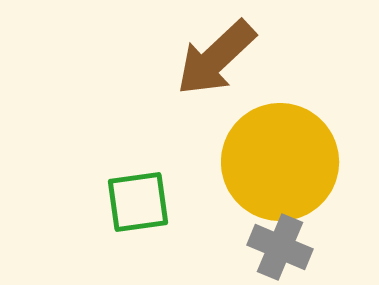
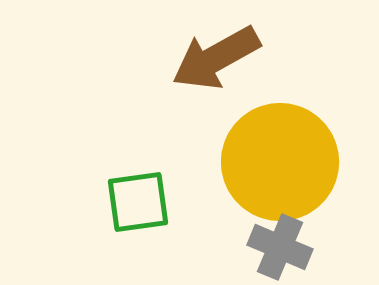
brown arrow: rotated 14 degrees clockwise
